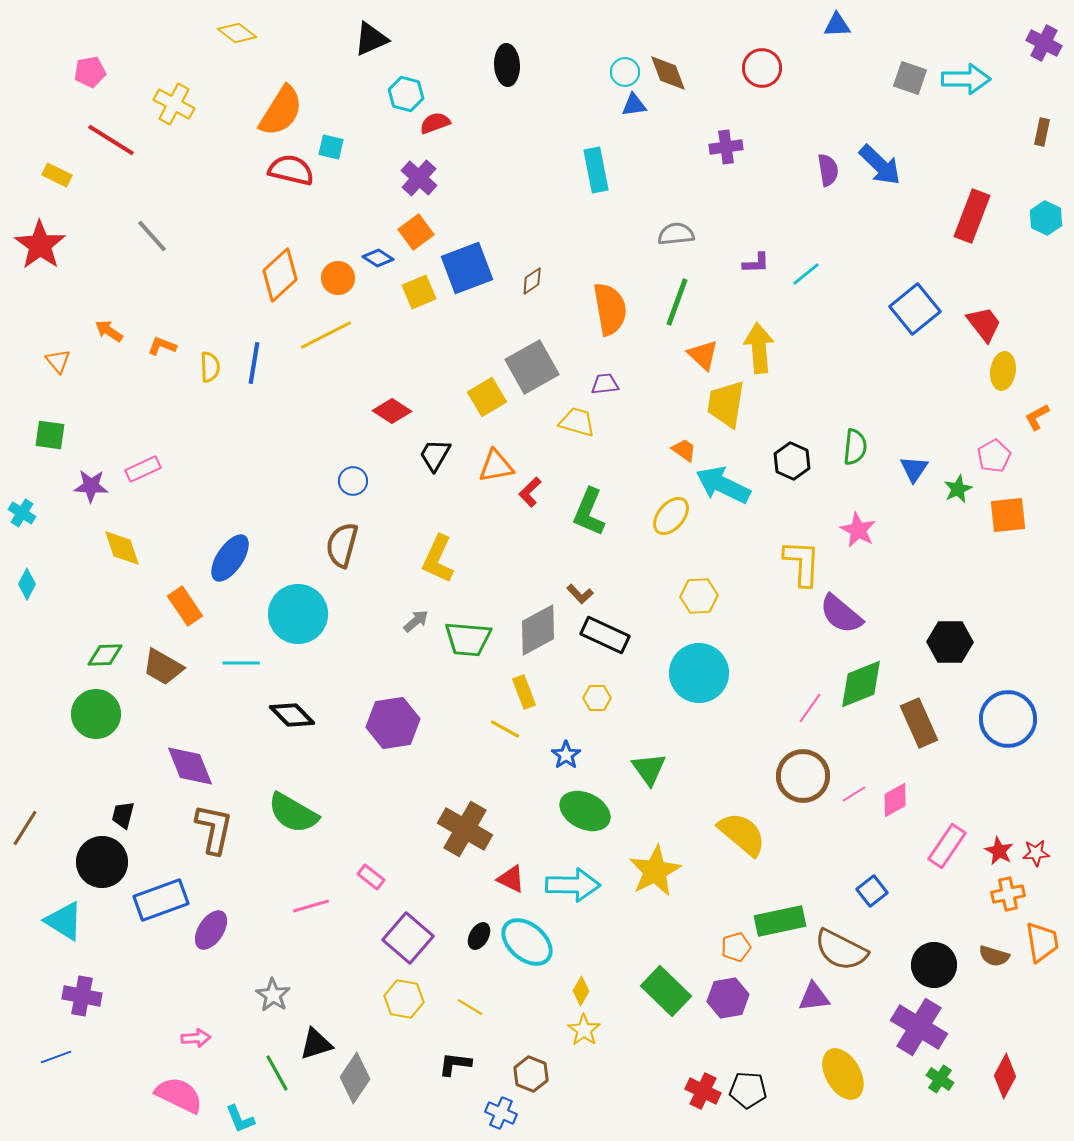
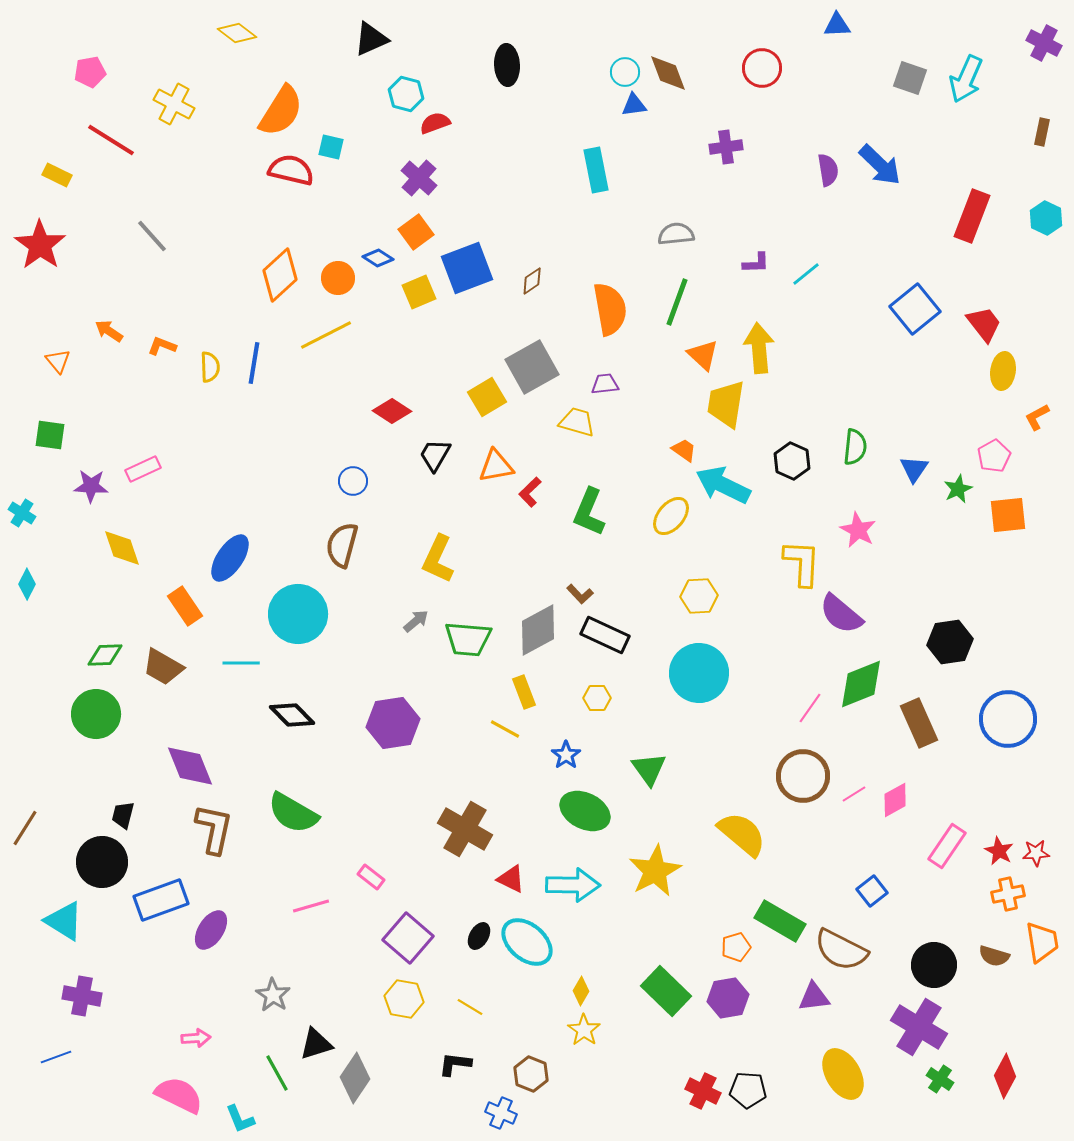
cyan arrow at (966, 79): rotated 114 degrees clockwise
black hexagon at (950, 642): rotated 9 degrees counterclockwise
green rectangle at (780, 921): rotated 42 degrees clockwise
